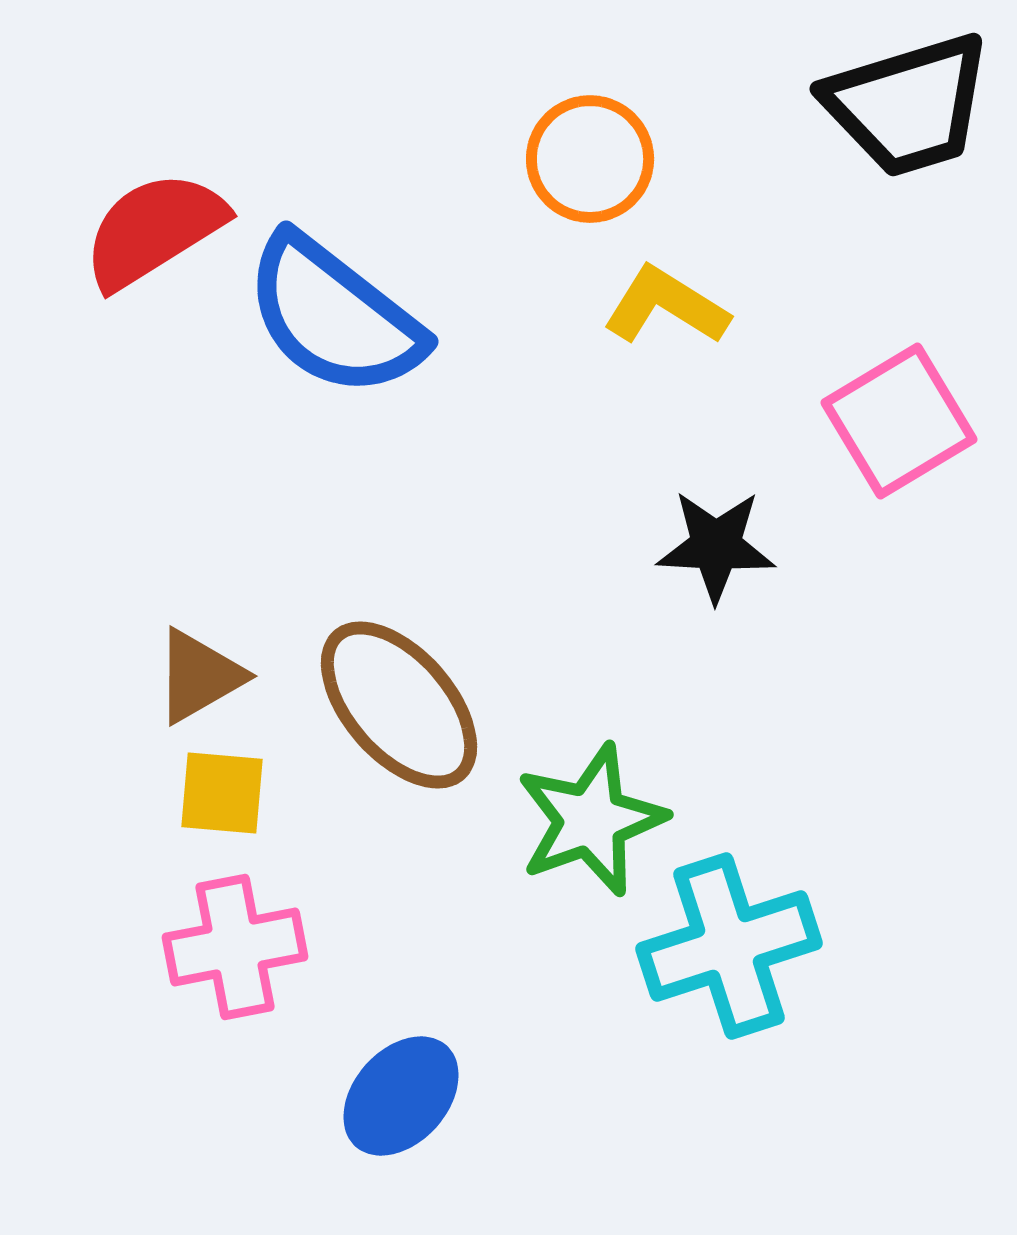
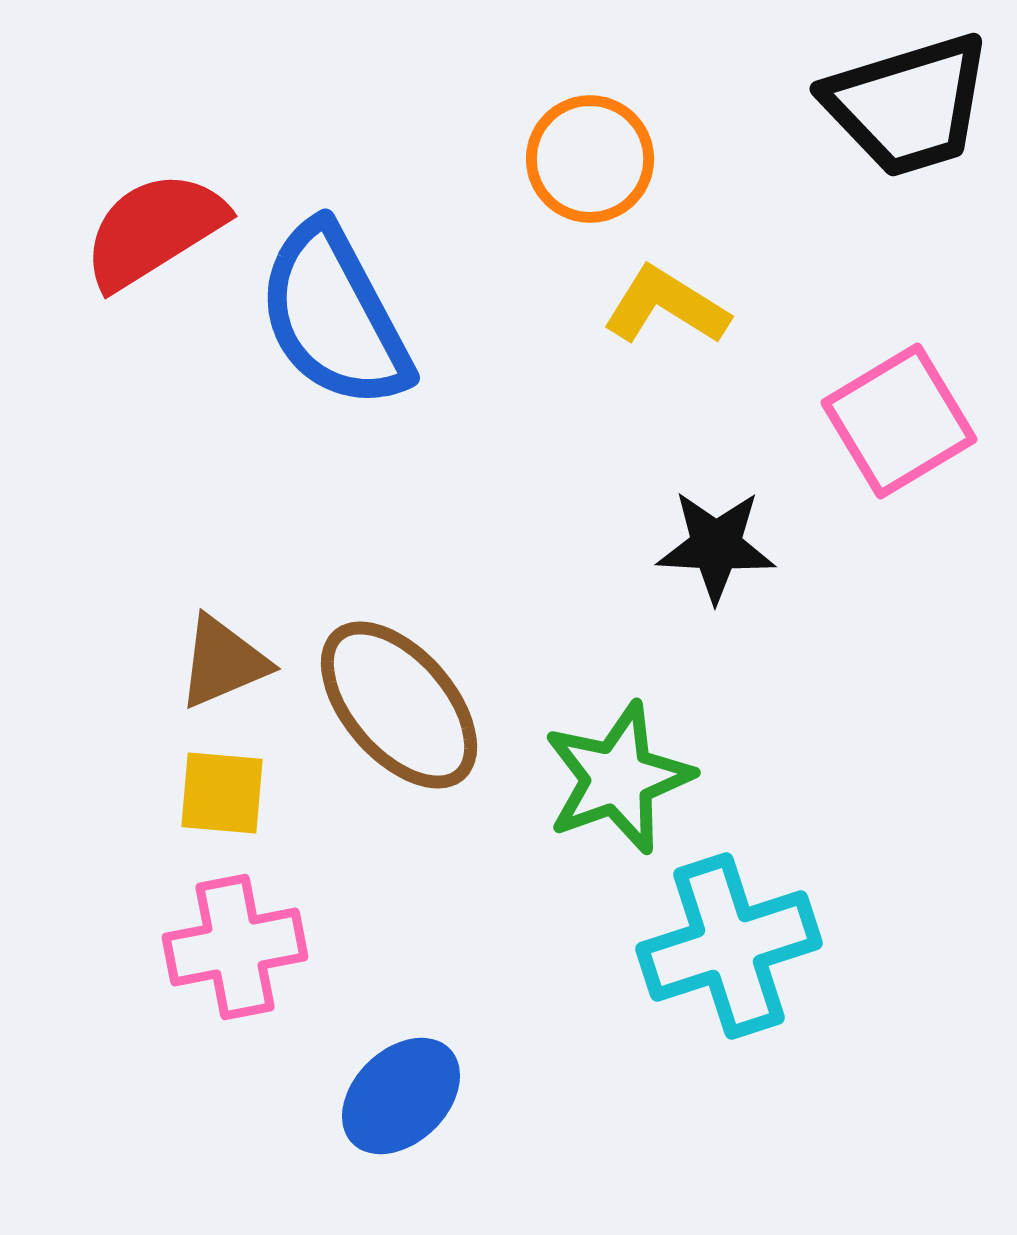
blue semicircle: rotated 24 degrees clockwise
brown triangle: moved 24 px right, 14 px up; rotated 7 degrees clockwise
green star: moved 27 px right, 42 px up
blue ellipse: rotated 4 degrees clockwise
